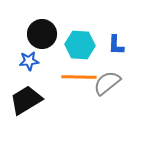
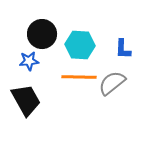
blue L-shape: moved 7 px right, 4 px down
gray semicircle: moved 5 px right
black trapezoid: rotated 92 degrees clockwise
